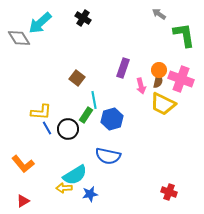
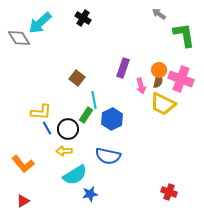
blue hexagon: rotated 10 degrees counterclockwise
yellow arrow: moved 37 px up
